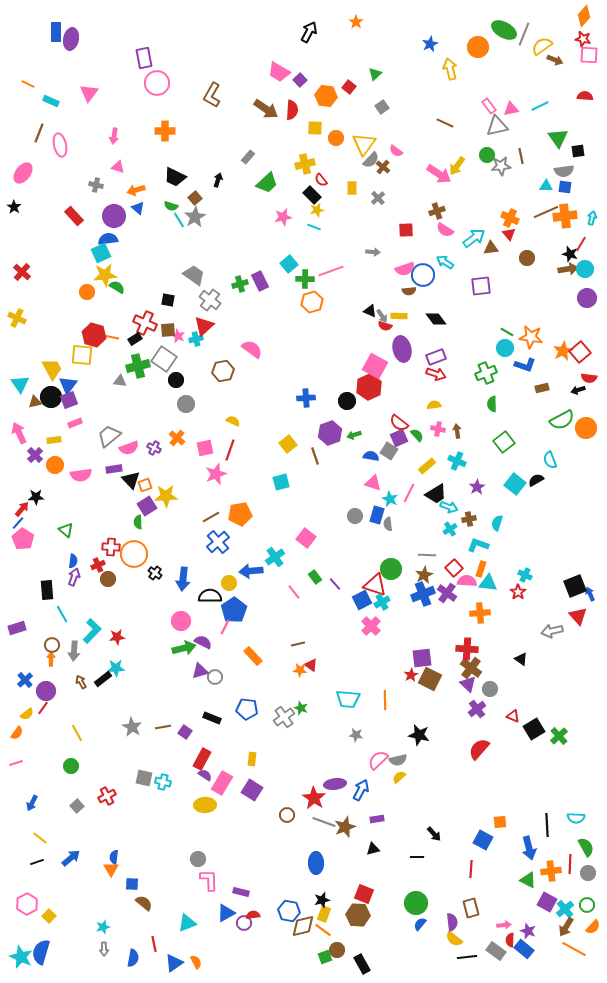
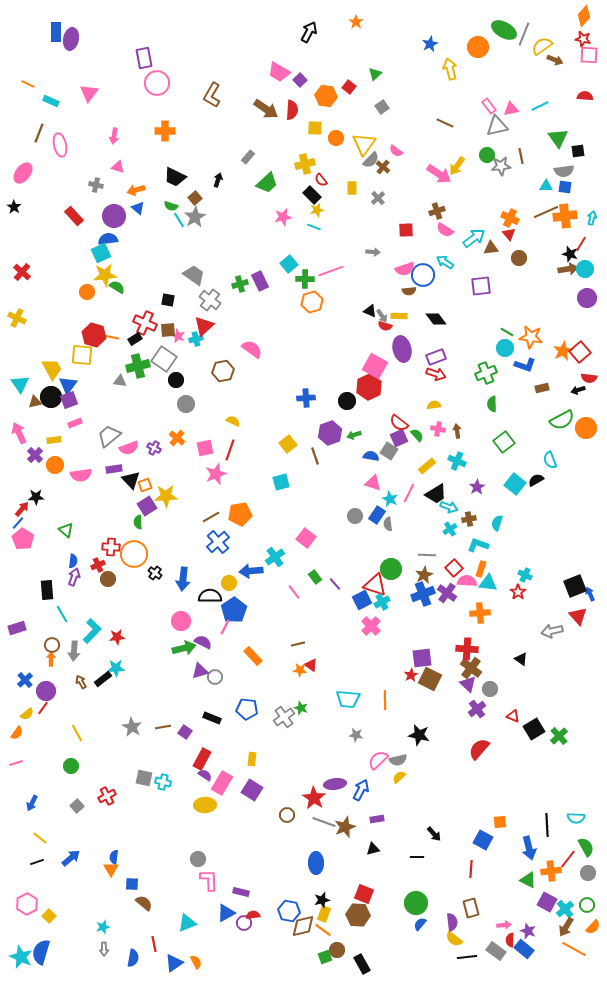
brown circle at (527, 258): moved 8 px left
blue rectangle at (377, 515): rotated 18 degrees clockwise
red line at (570, 864): moved 2 px left, 5 px up; rotated 36 degrees clockwise
